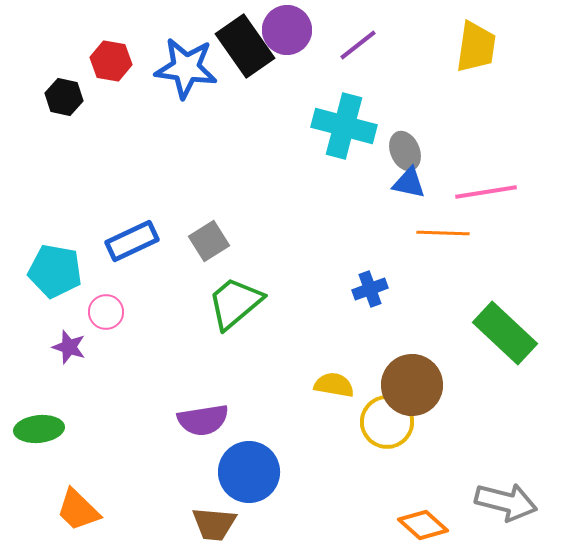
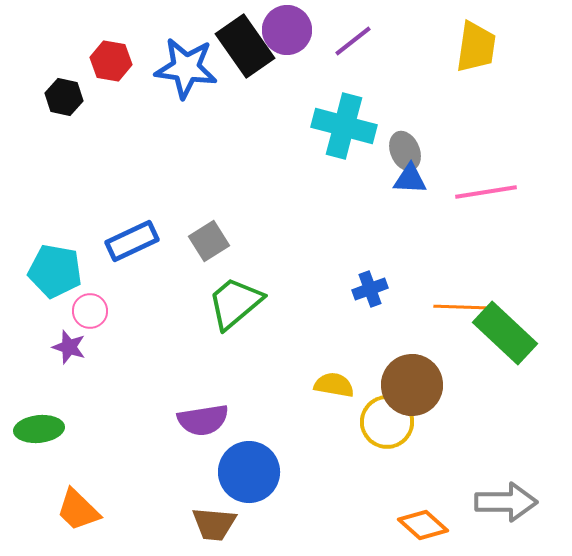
purple line: moved 5 px left, 4 px up
blue triangle: moved 1 px right, 4 px up; rotated 9 degrees counterclockwise
orange line: moved 17 px right, 74 px down
pink circle: moved 16 px left, 1 px up
gray arrow: rotated 14 degrees counterclockwise
